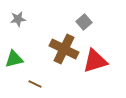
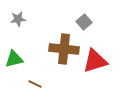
brown cross: rotated 20 degrees counterclockwise
